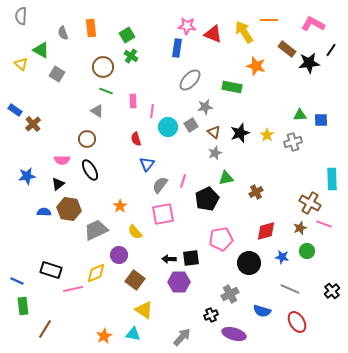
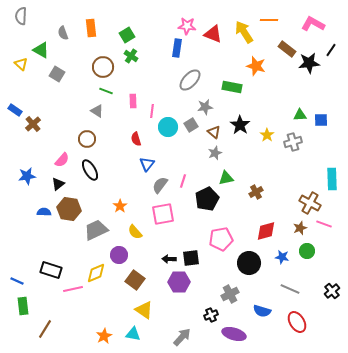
black star at (240, 133): moved 8 px up; rotated 18 degrees counterclockwise
pink semicircle at (62, 160): rotated 49 degrees counterclockwise
